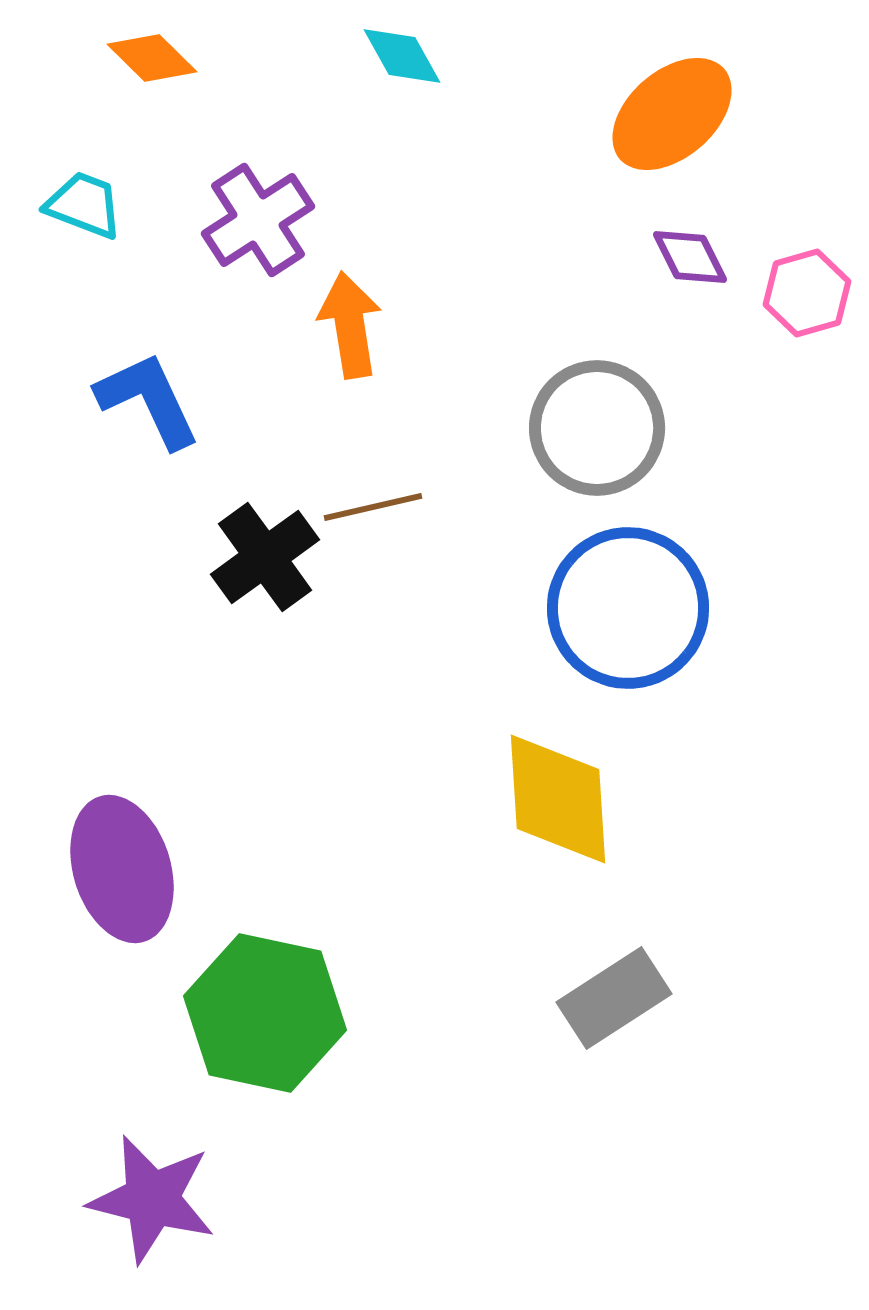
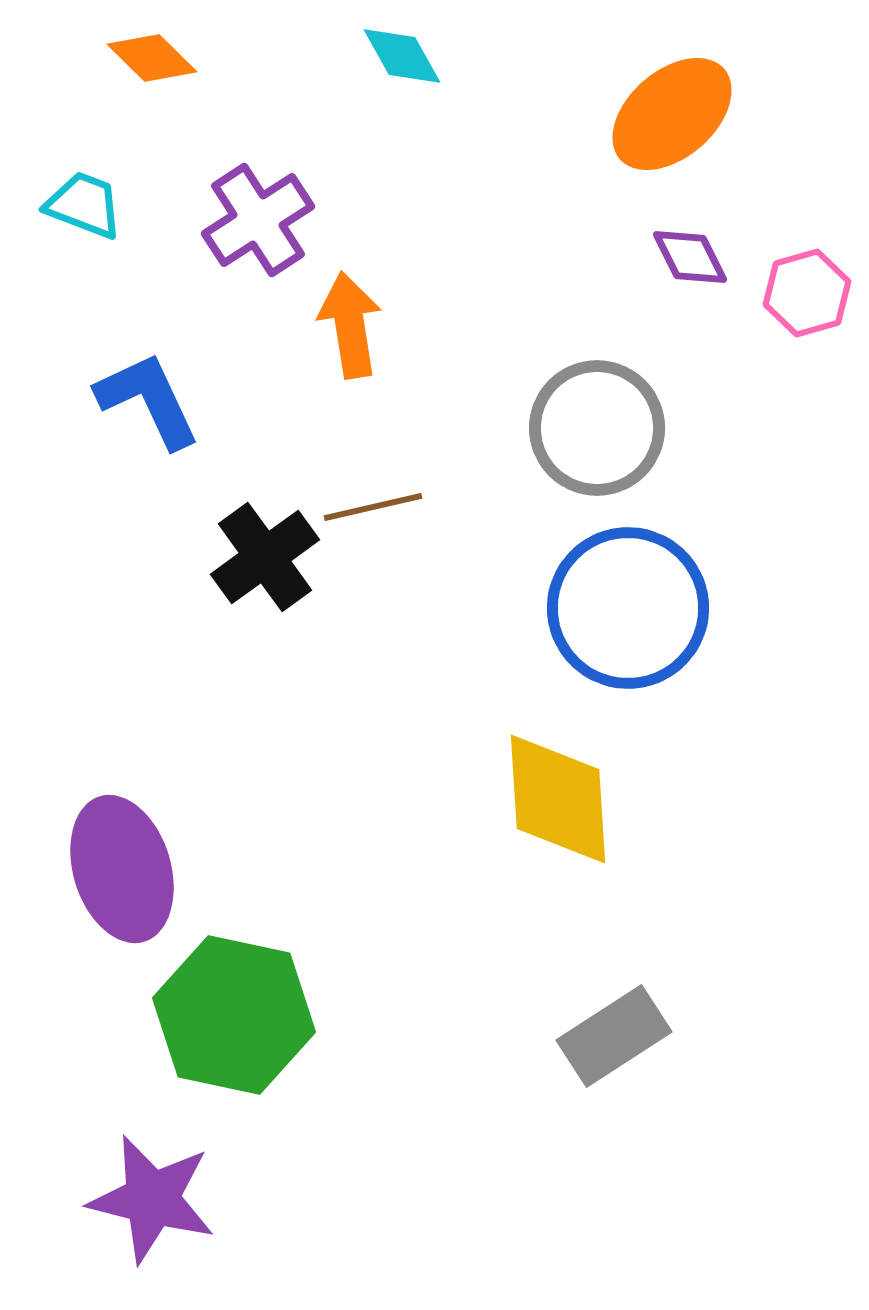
gray rectangle: moved 38 px down
green hexagon: moved 31 px left, 2 px down
